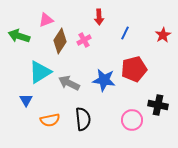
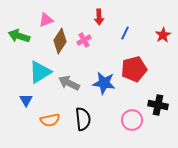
blue star: moved 3 px down
